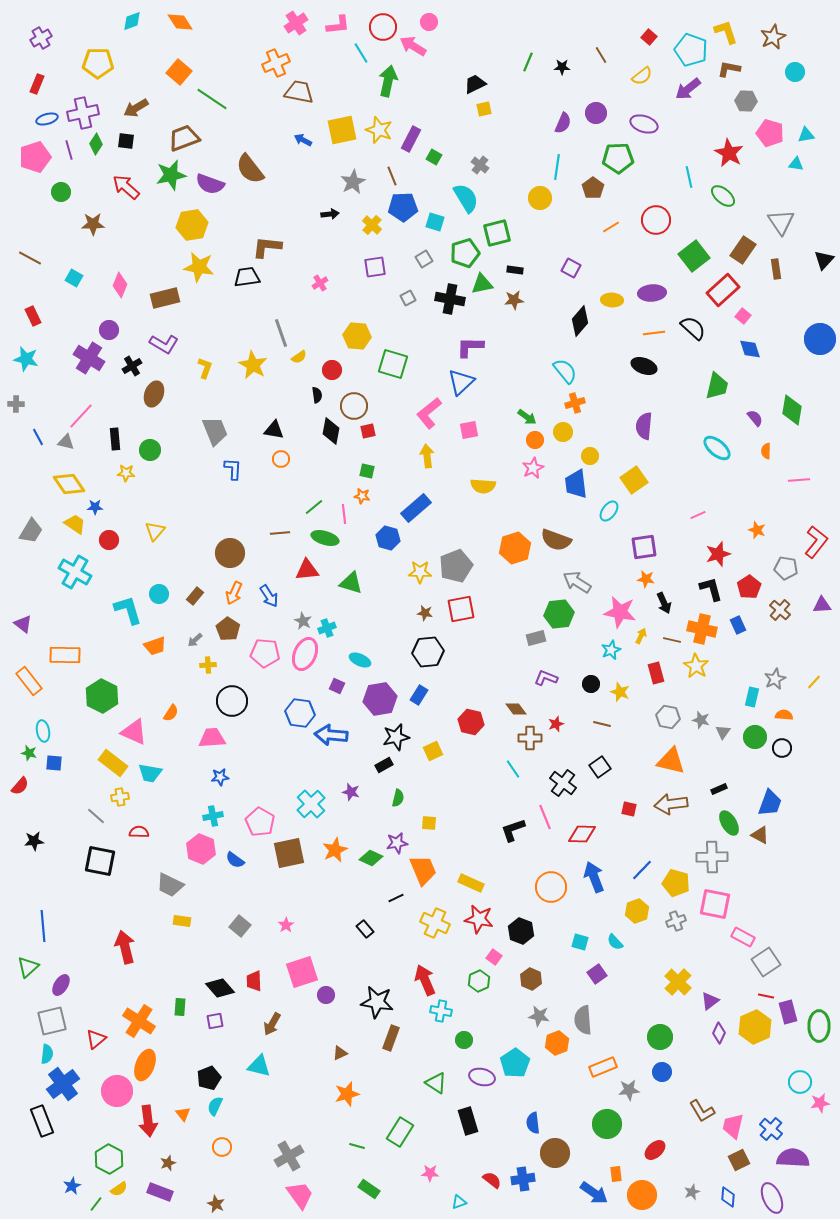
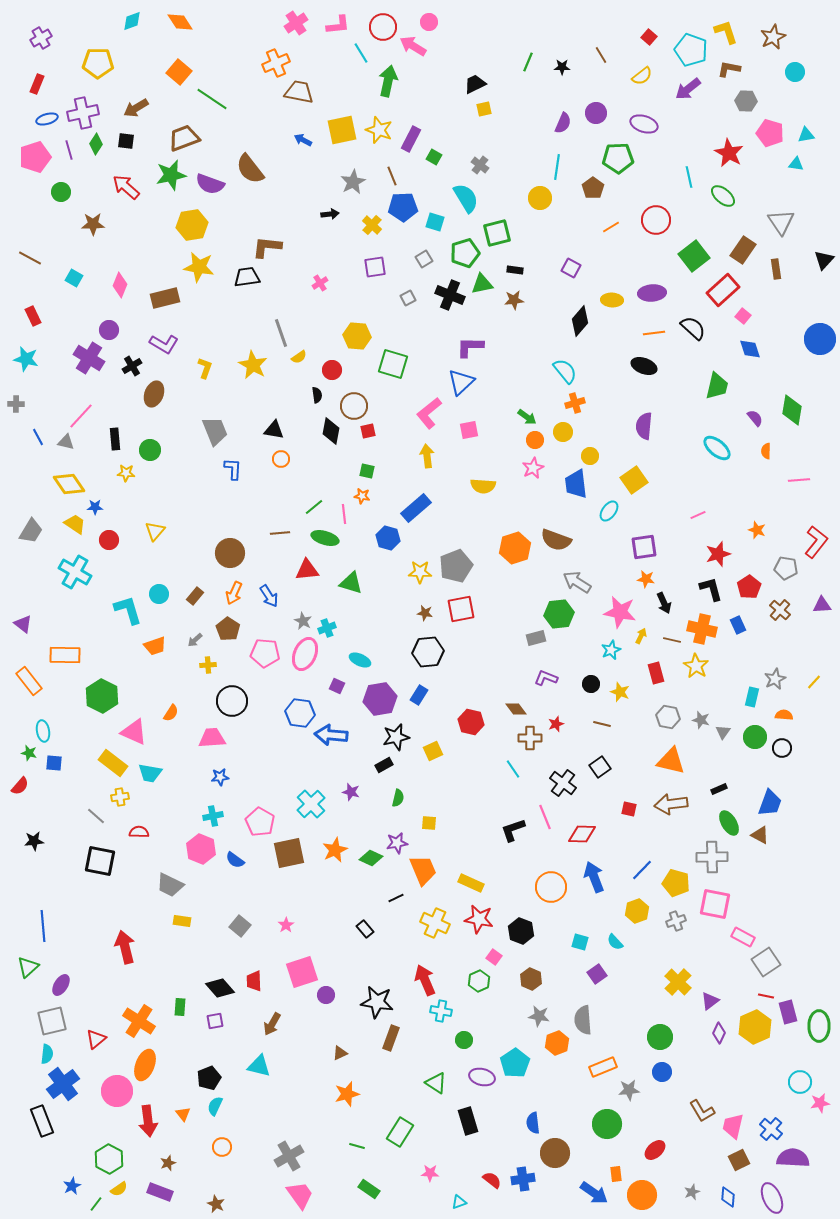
black cross at (450, 299): moved 4 px up; rotated 12 degrees clockwise
